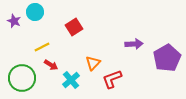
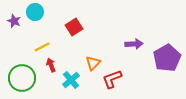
red arrow: rotated 144 degrees counterclockwise
